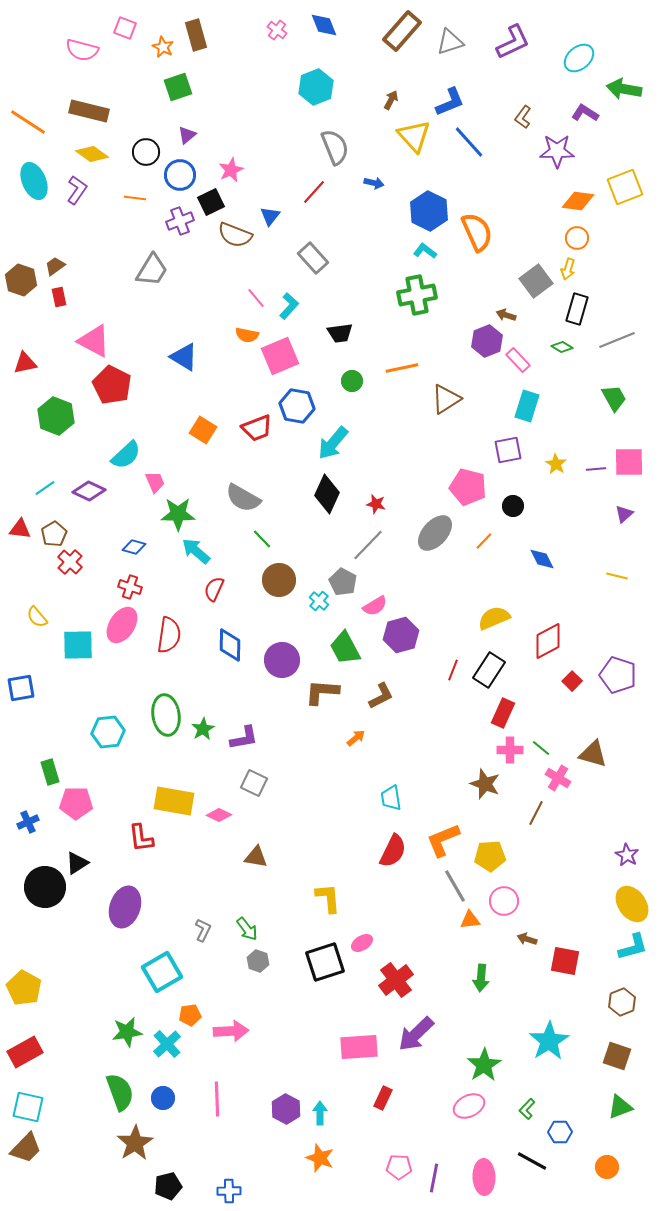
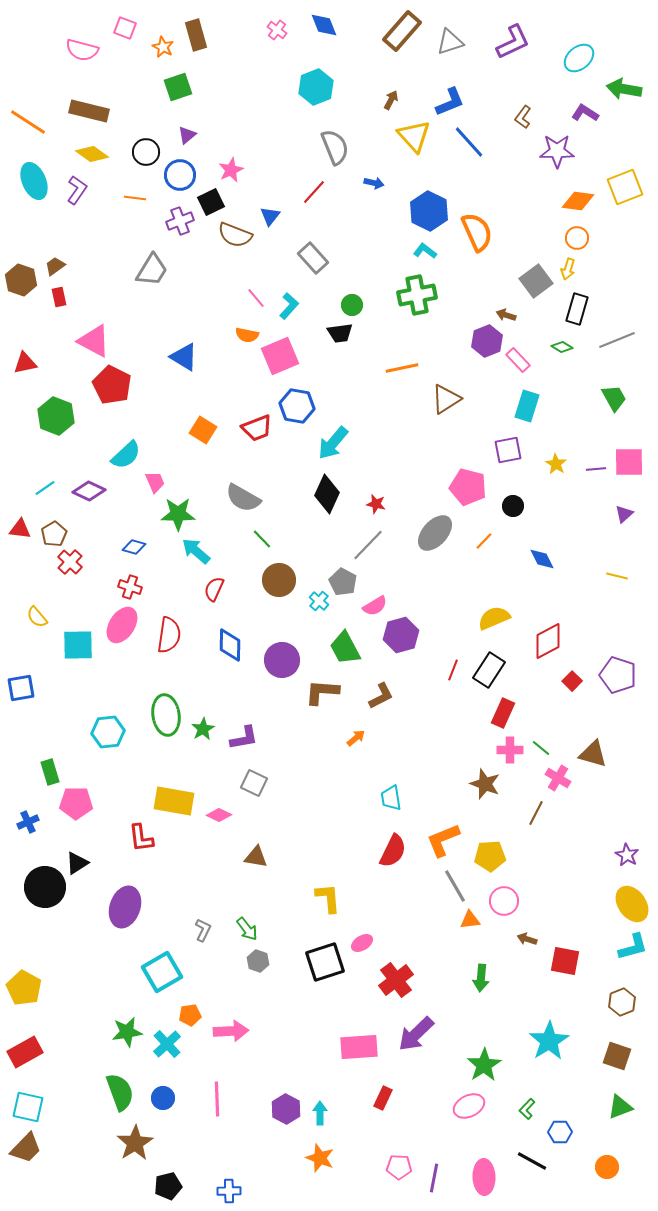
green circle at (352, 381): moved 76 px up
